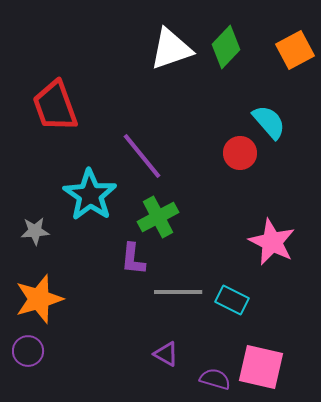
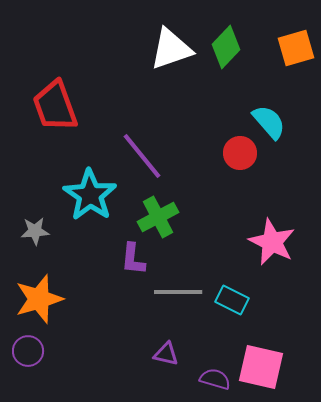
orange square: moved 1 px right, 2 px up; rotated 12 degrees clockwise
purple triangle: rotated 16 degrees counterclockwise
